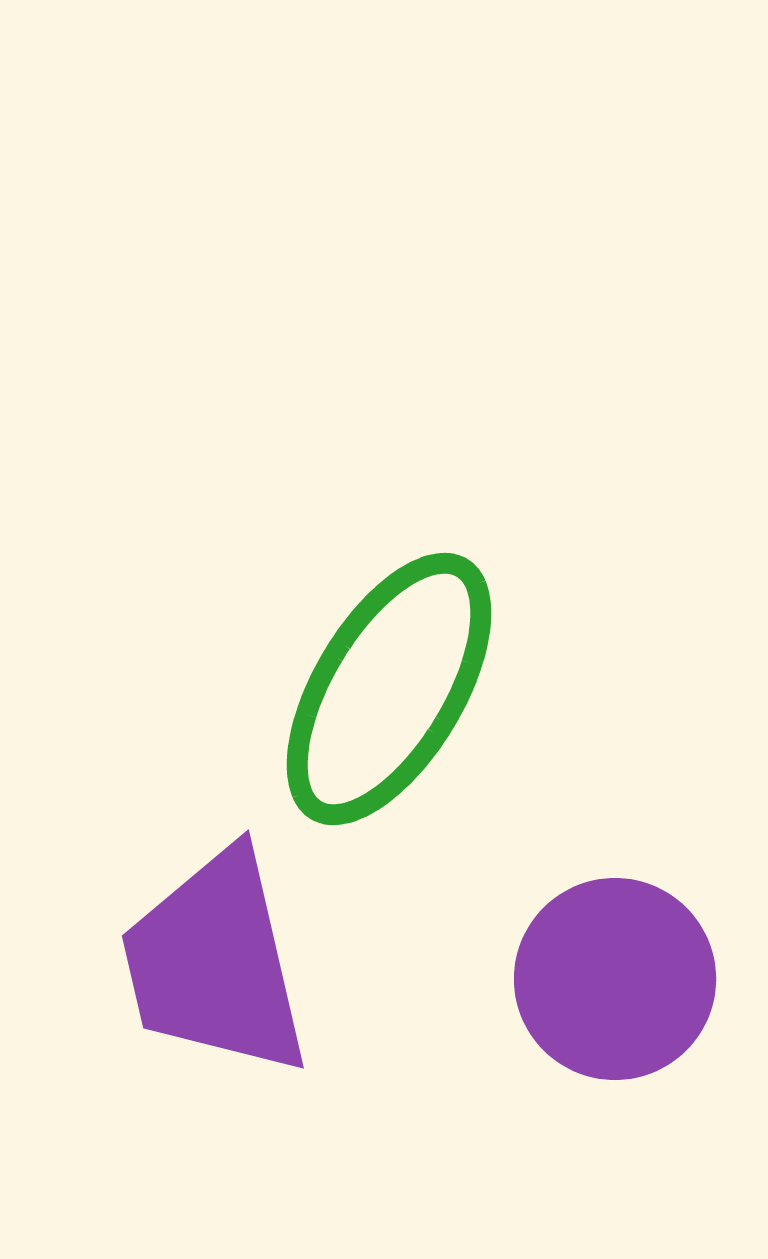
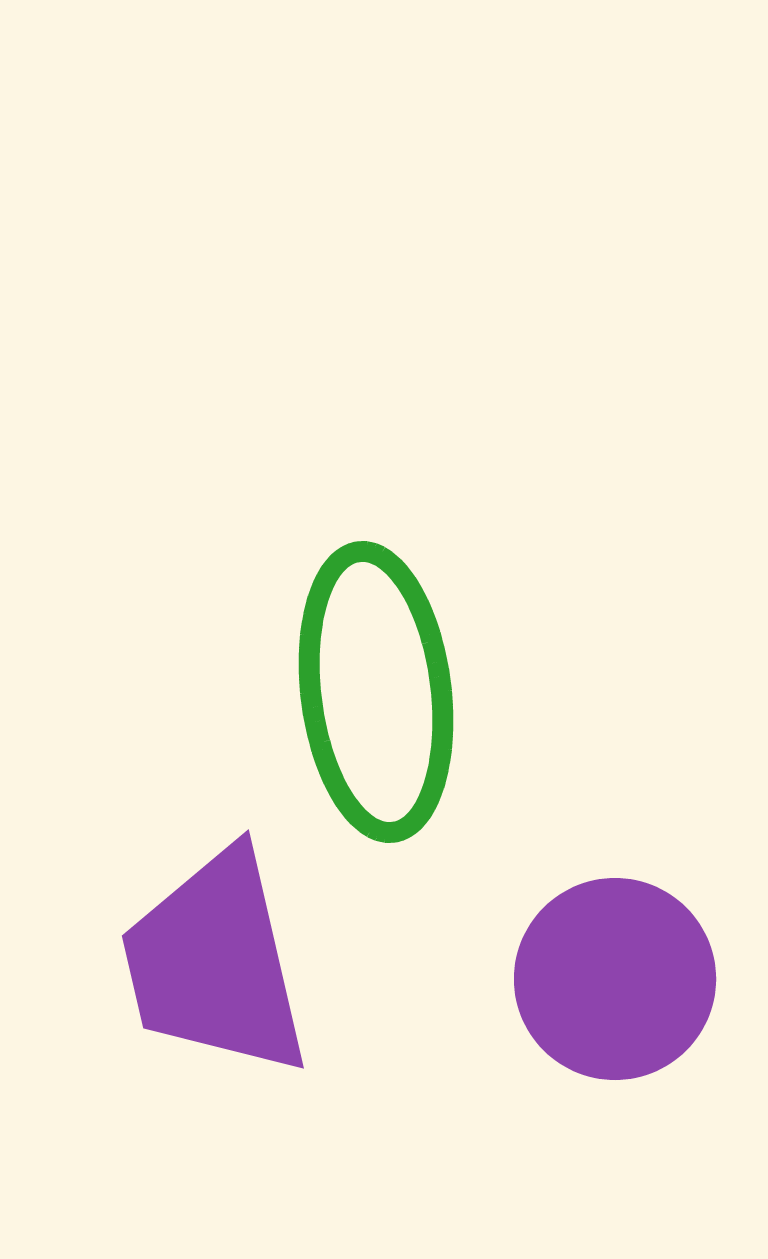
green ellipse: moved 13 px left, 3 px down; rotated 38 degrees counterclockwise
